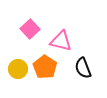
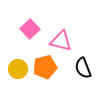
orange pentagon: rotated 25 degrees clockwise
